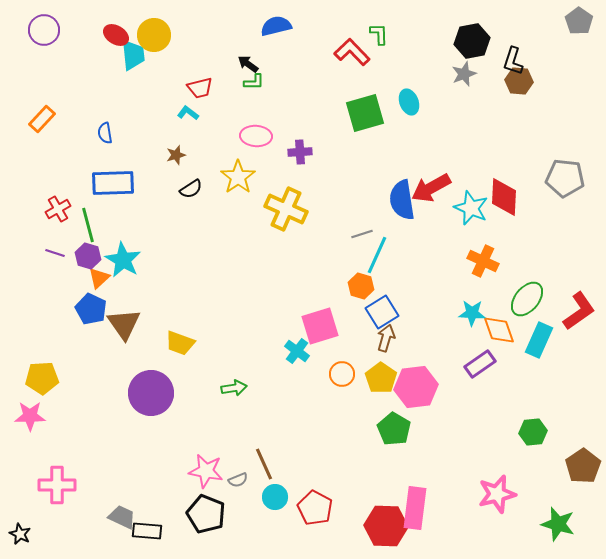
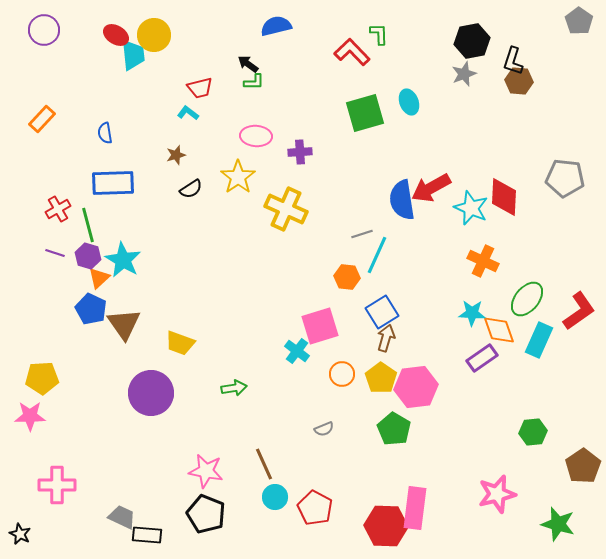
orange hexagon at (361, 286): moved 14 px left, 9 px up; rotated 10 degrees counterclockwise
purple rectangle at (480, 364): moved 2 px right, 6 px up
gray semicircle at (238, 480): moved 86 px right, 51 px up
black rectangle at (147, 531): moved 4 px down
